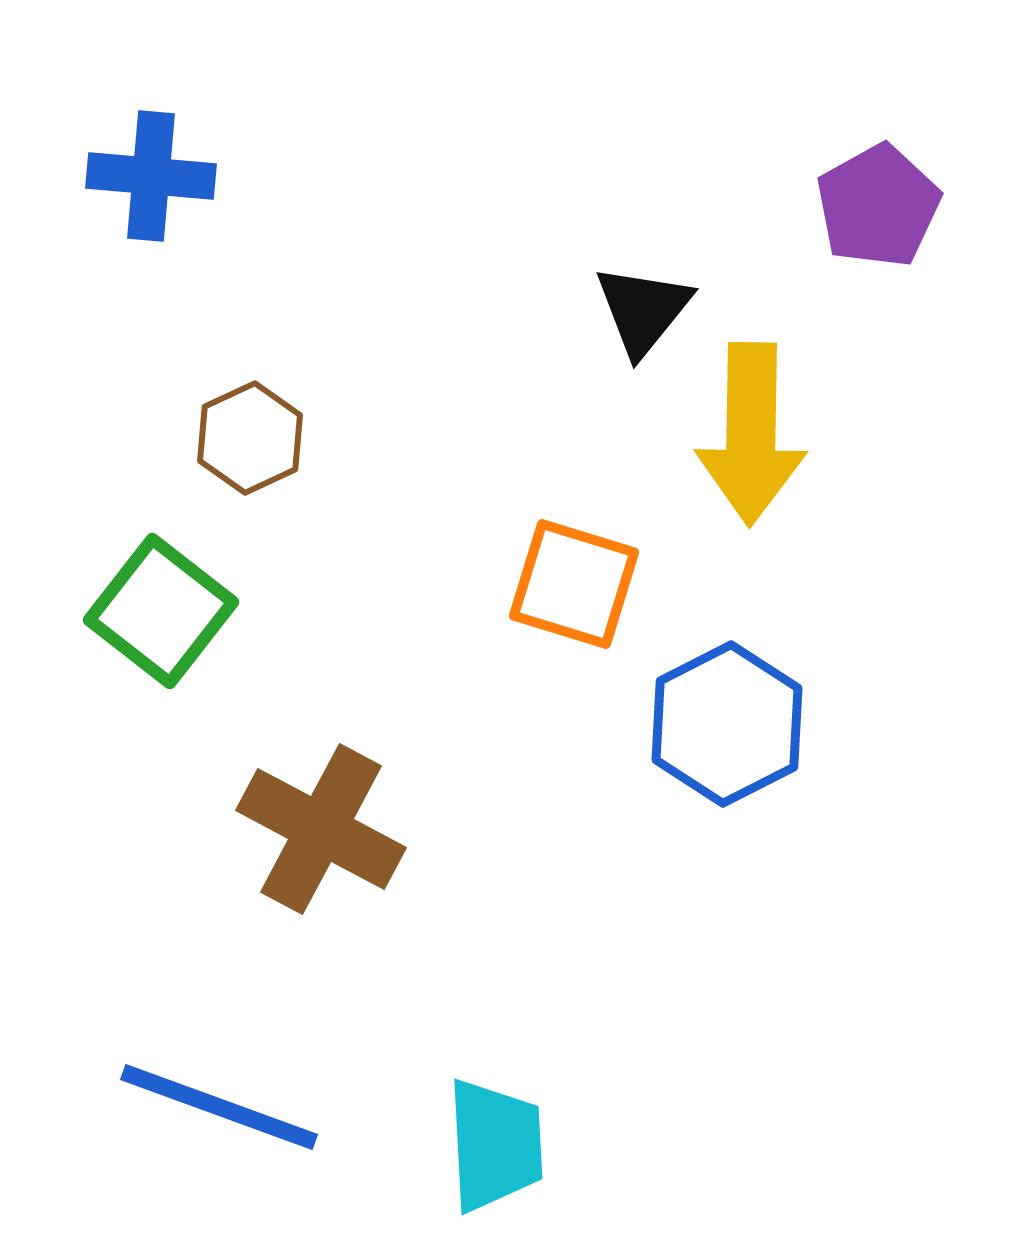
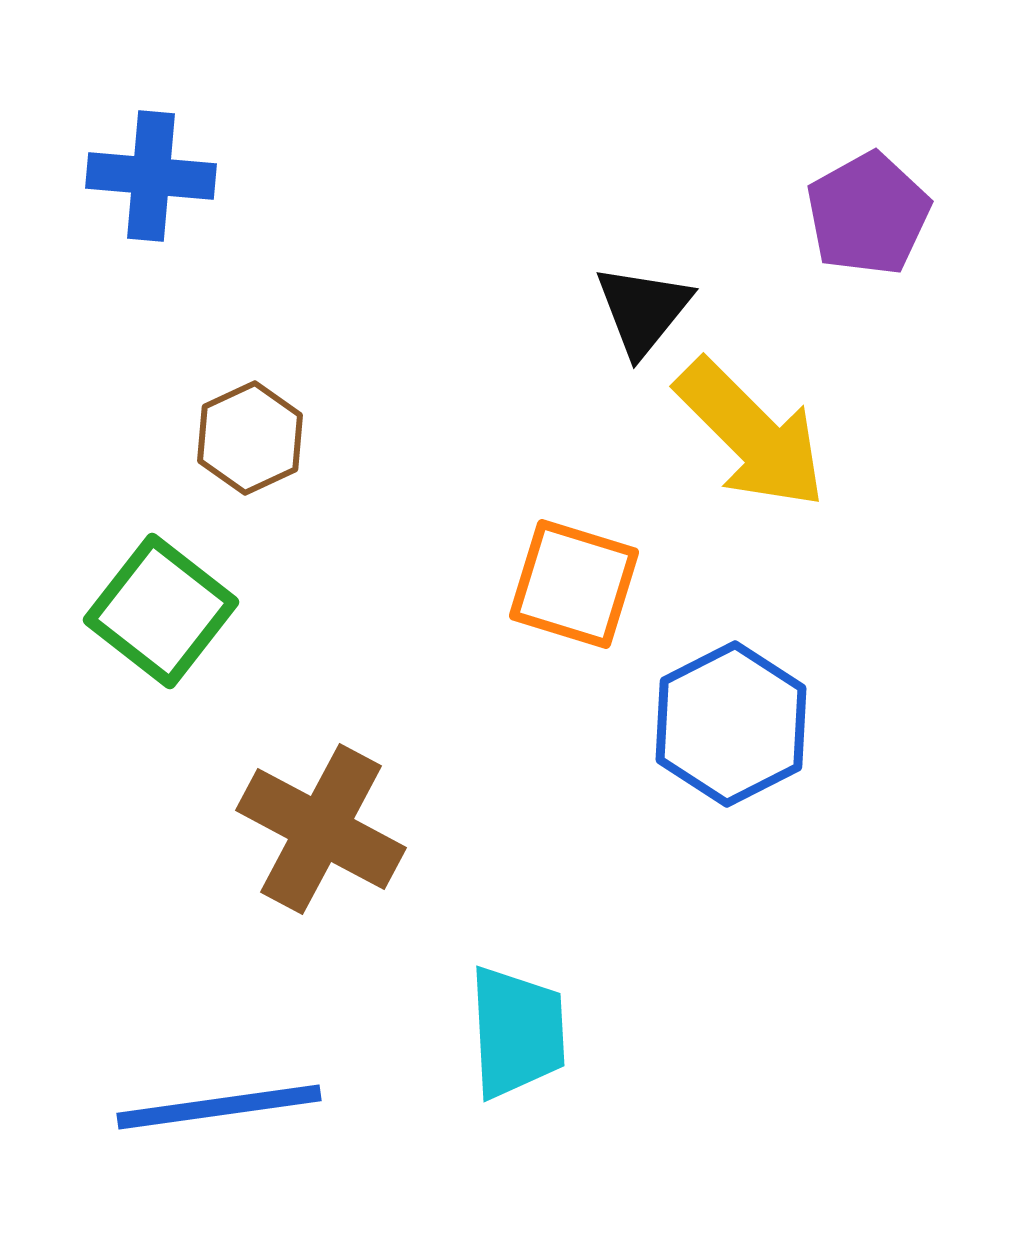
purple pentagon: moved 10 px left, 8 px down
yellow arrow: rotated 46 degrees counterclockwise
blue hexagon: moved 4 px right
blue line: rotated 28 degrees counterclockwise
cyan trapezoid: moved 22 px right, 113 px up
